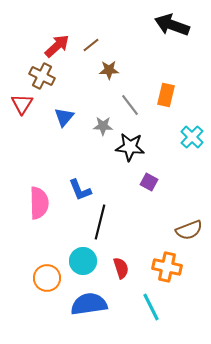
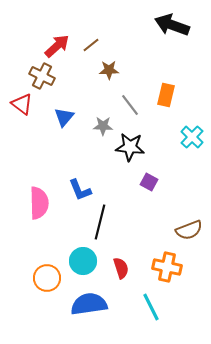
red triangle: rotated 25 degrees counterclockwise
